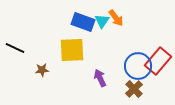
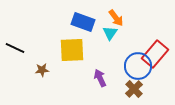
cyan triangle: moved 8 px right, 12 px down
red rectangle: moved 3 px left, 7 px up
